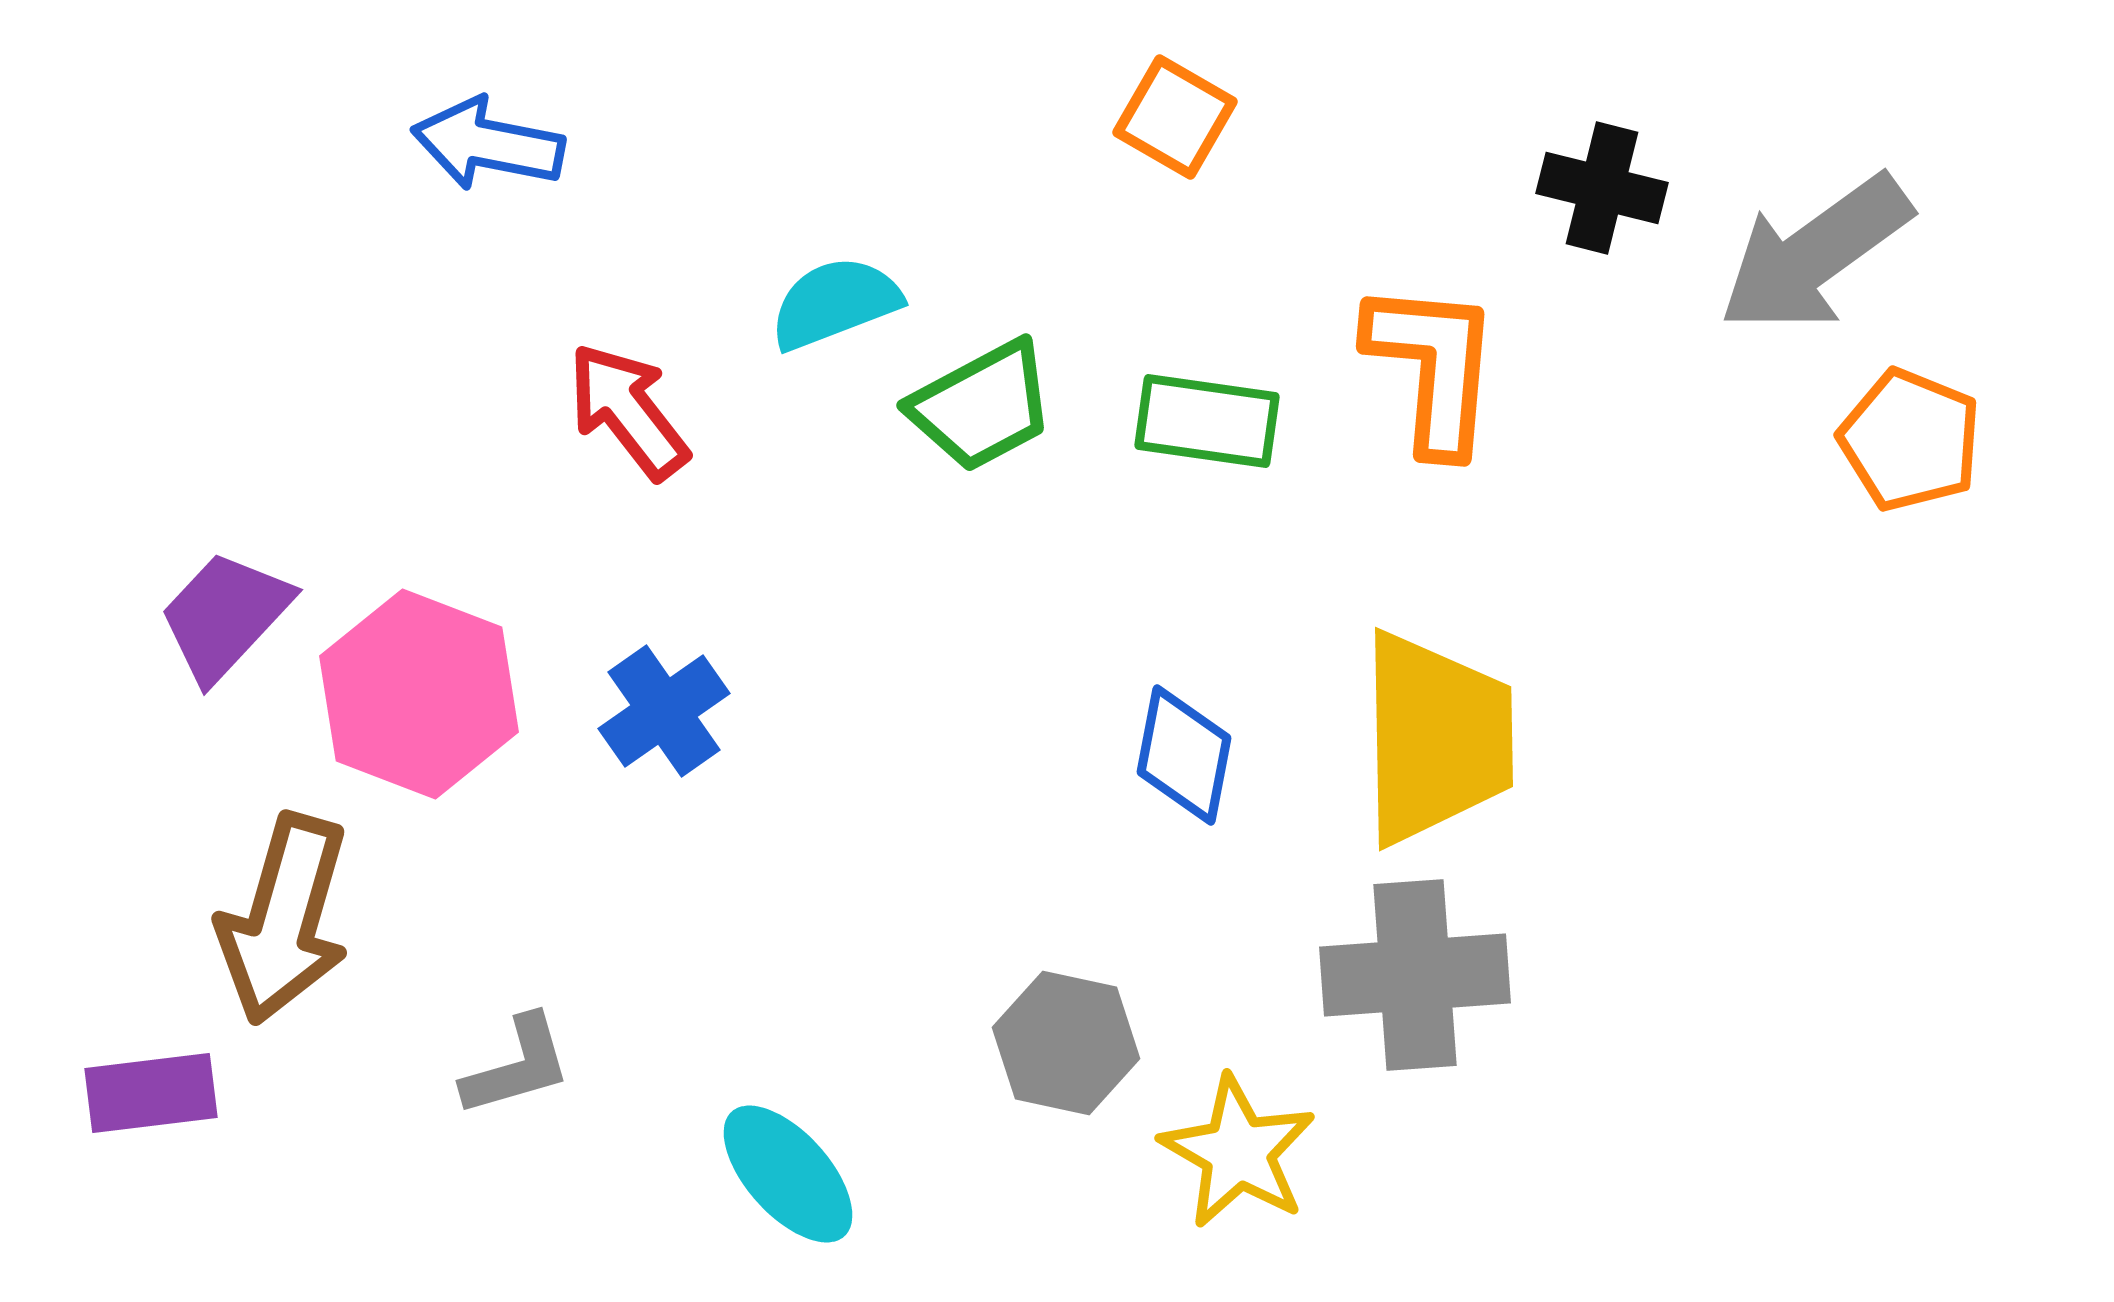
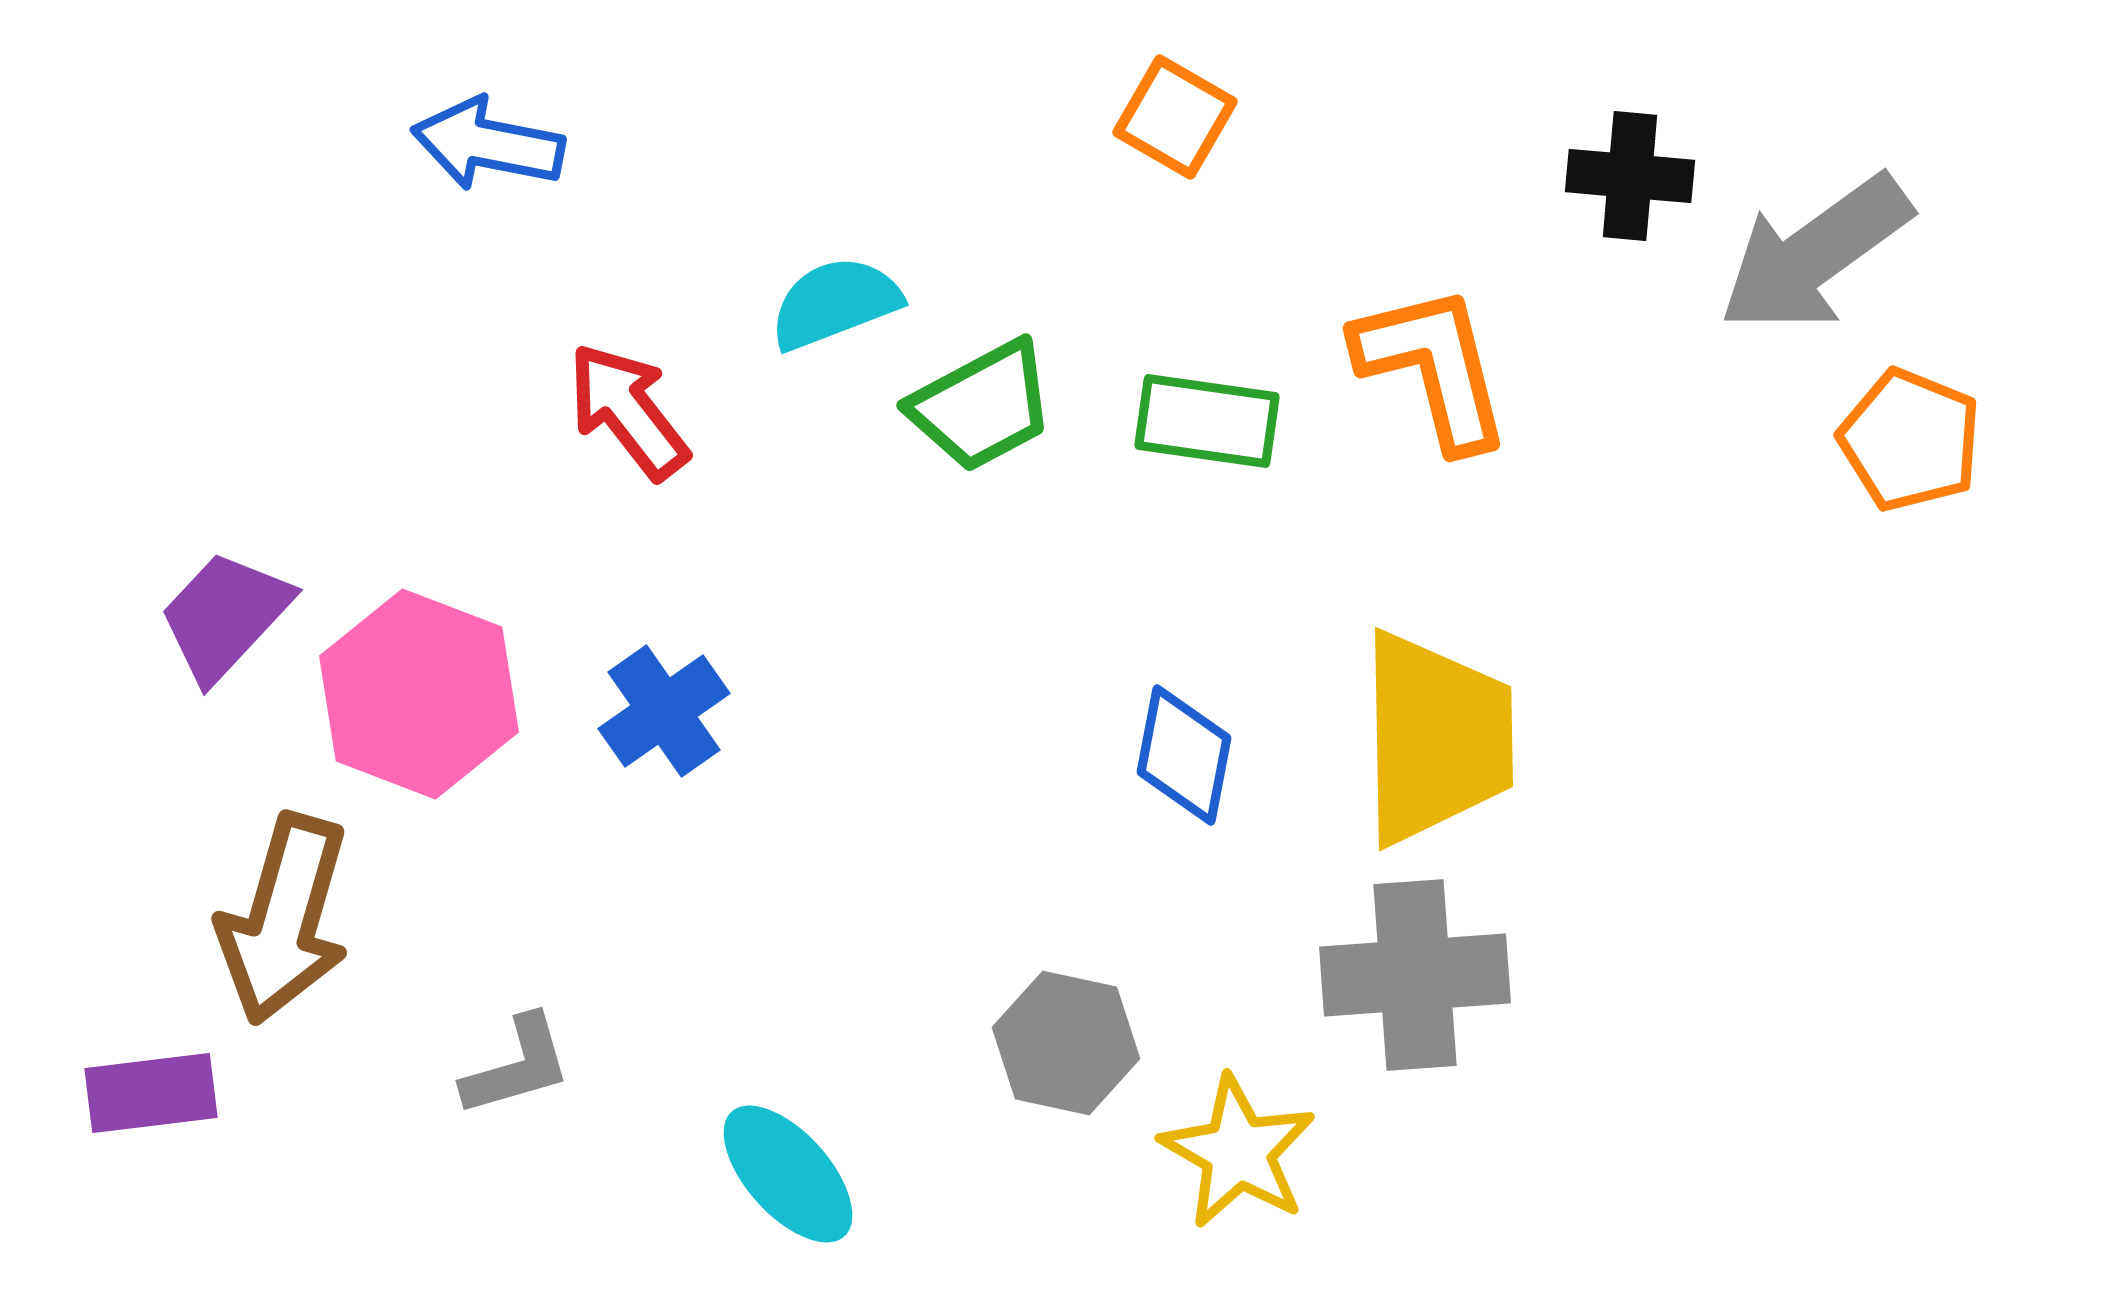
black cross: moved 28 px right, 12 px up; rotated 9 degrees counterclockwise
orange L-shape: rotated 19 degrees counterclockwise
